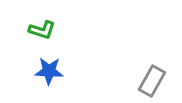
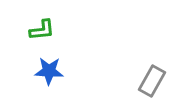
green L-shape: rotated 24 degrees counterclockwise
